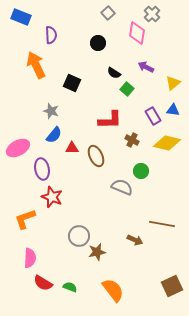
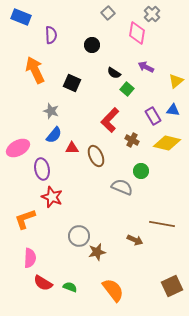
black circle: moved 6 px left, 2 px down
orange arrow: moved 1 px left, 5 px down
yellow triangle: moved 3 px right, 2 px up
red L-shape: rotated 135 degrees clockwise
